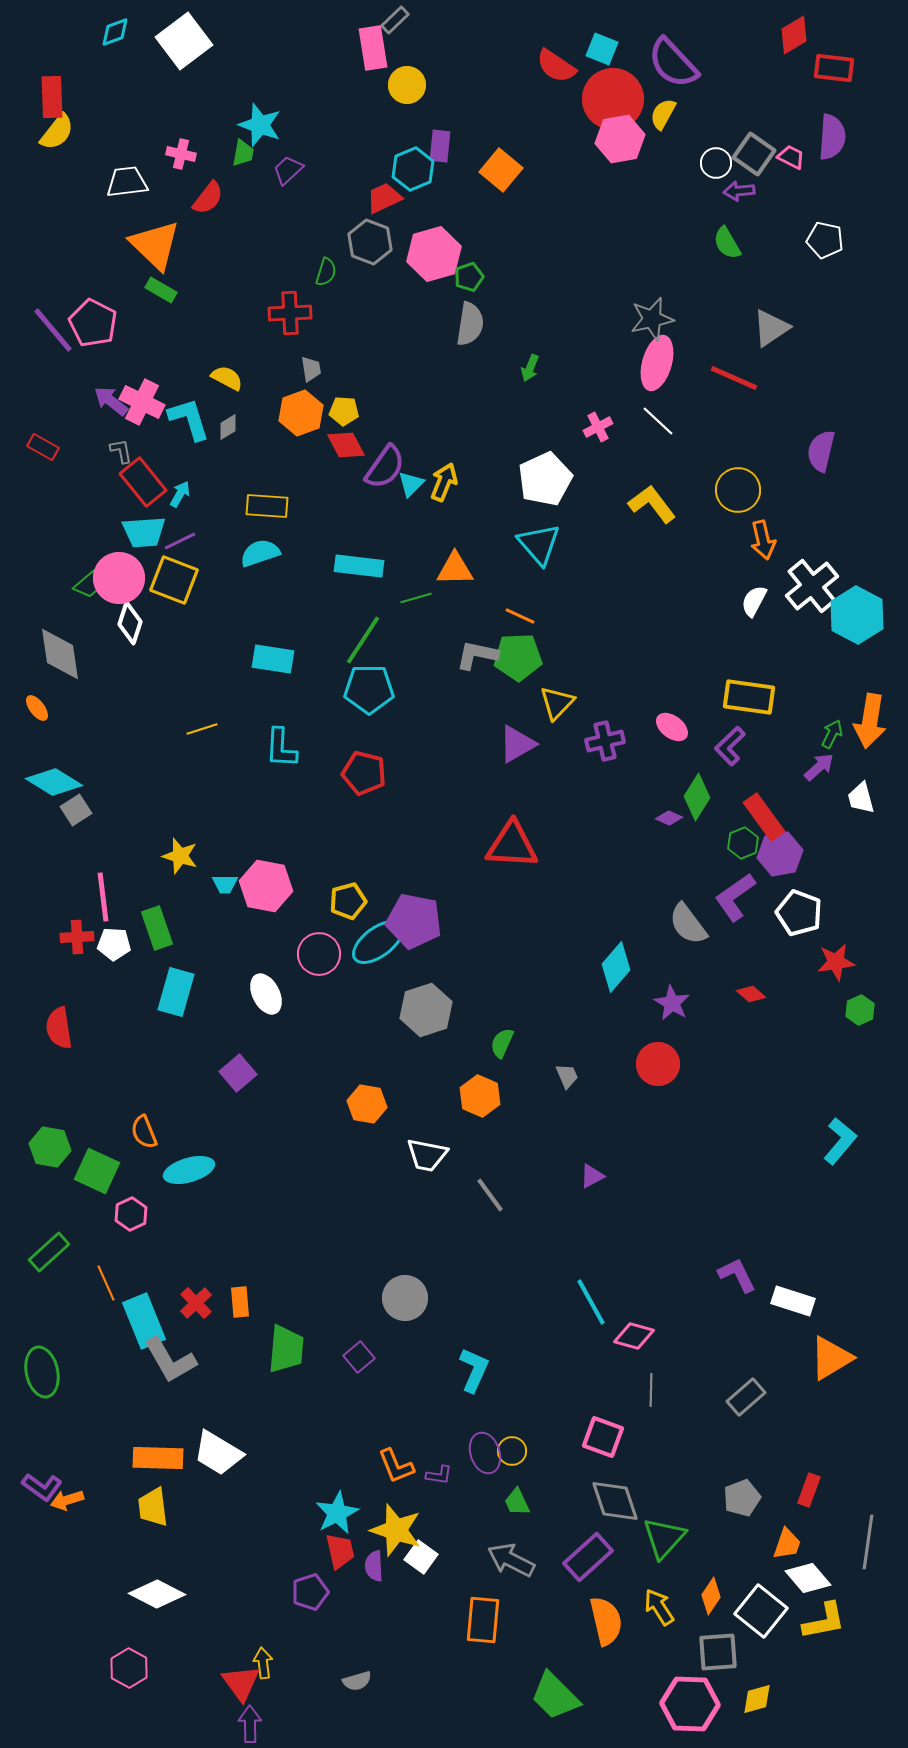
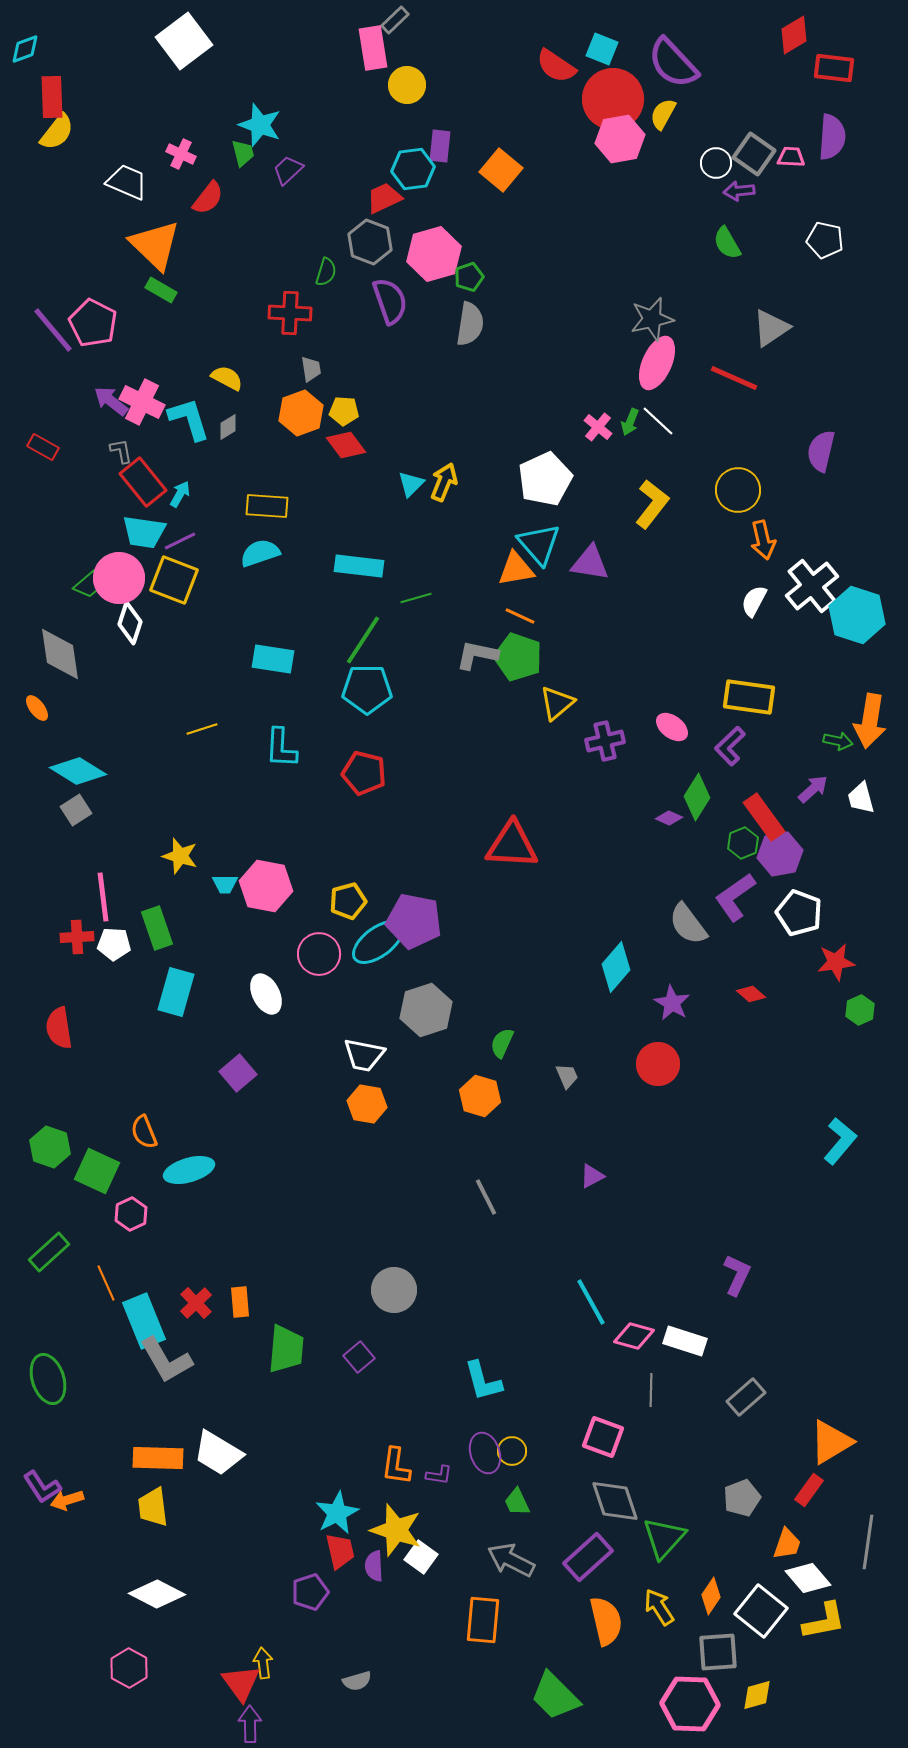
cyan diamond at (115, 32): moved 90 px left, 17 px down
green trapezoid at (243, 153): rotated 24 degrees counterclockwise
pink cross at (181, 154): rotated 12 degrees clockwise
pink trapezoid at (791, 157): rotated 24 degrees counterclockwise
cyan hexagon at (413, 169): rotated 15 degrees clockwise
white trapezoid at (127, 182): rotated 30 degrees clockwise
red cross at (290, 313): rotated 6 degrees clockwise
pink ellipse at (657, 363): rotated 8 degrees clockwise
green arrow at (530, 368): moved 100 px right, 54 px down
pink cross at (598, 427): rotated 24 degrees counterclockwise
red diamond at (346, 445): rotated 9 degrees counterclockwise
purple semicircle at (385, 467): moved 5 px right, 166 px up; rotated 54 degrees counterclockwise
yellow L-shape at (652, 504): rotated 75 degrees clockwise
cyan trapezoid at (144, 532): rotated 12 degrees clockwise
orange triangle at (455, 569): moved 61 px right; rotated 9 degrees counterclockwise
cyan hexagon at (857, 615): rotated 10 degrees counterclockwise
green pentagon at (518, 657): rotated 21 degrees clockwise
cyan pentagon at (369, 689): moved 2 px left
yellow triangle at (557, 703): rotated 6 degrees clockwise
green arrow at (832, 734): moved 6 px right, 7 px down; rotated 76 degrees clockwise
purple triangle at (517, 744): moved 73 px right, 181 px up; rotated 39 degrees clockwise
purple arrow at (819, 767): moved 6 px left, 22 px down
cyan diamond at (54, 782): moved 24 px right, 11 px up
orange hexagon at (480, 1096): rotated 6 degrees counterclockwise
green hexagon at (50, 1147): rotated 9 degrees clockwise
white trapezoid at (427, 1155): moved 63 px left, 100 px up
gray line at (490, 1195): moved 4 px left, 2 px down; rotated 9 degrees clockwise
purple L-shape at (737, 1275): rotated 51 degrees clockwise
gray circle at (405, 1298): moved 11 px left, 8 px up
white rectangle at (793, 1301): moved 108 px left, 40 px down
orange triangle at (831, 1358): moved 84 px down
gray L-shape at (170, 1360): moved 4 px left
cyan L-shape at (474, 1370): moved 9 px right, 11 px down; rotated 141 degrees clockwise
green ellipse at (42, 1372): moved 6 px right, 7 px down; rotated 6 degrees counterclockwise
orange L-shape at (396, 1466): rotated 30 degrees clockwise
purple L-shape at (42, 1487): rotated 21 degrees clockwise
red rectangle at (809, 1490): rotated 16 degrees clockwise
yellow diamond at (757, 1699): moved 4 px up
